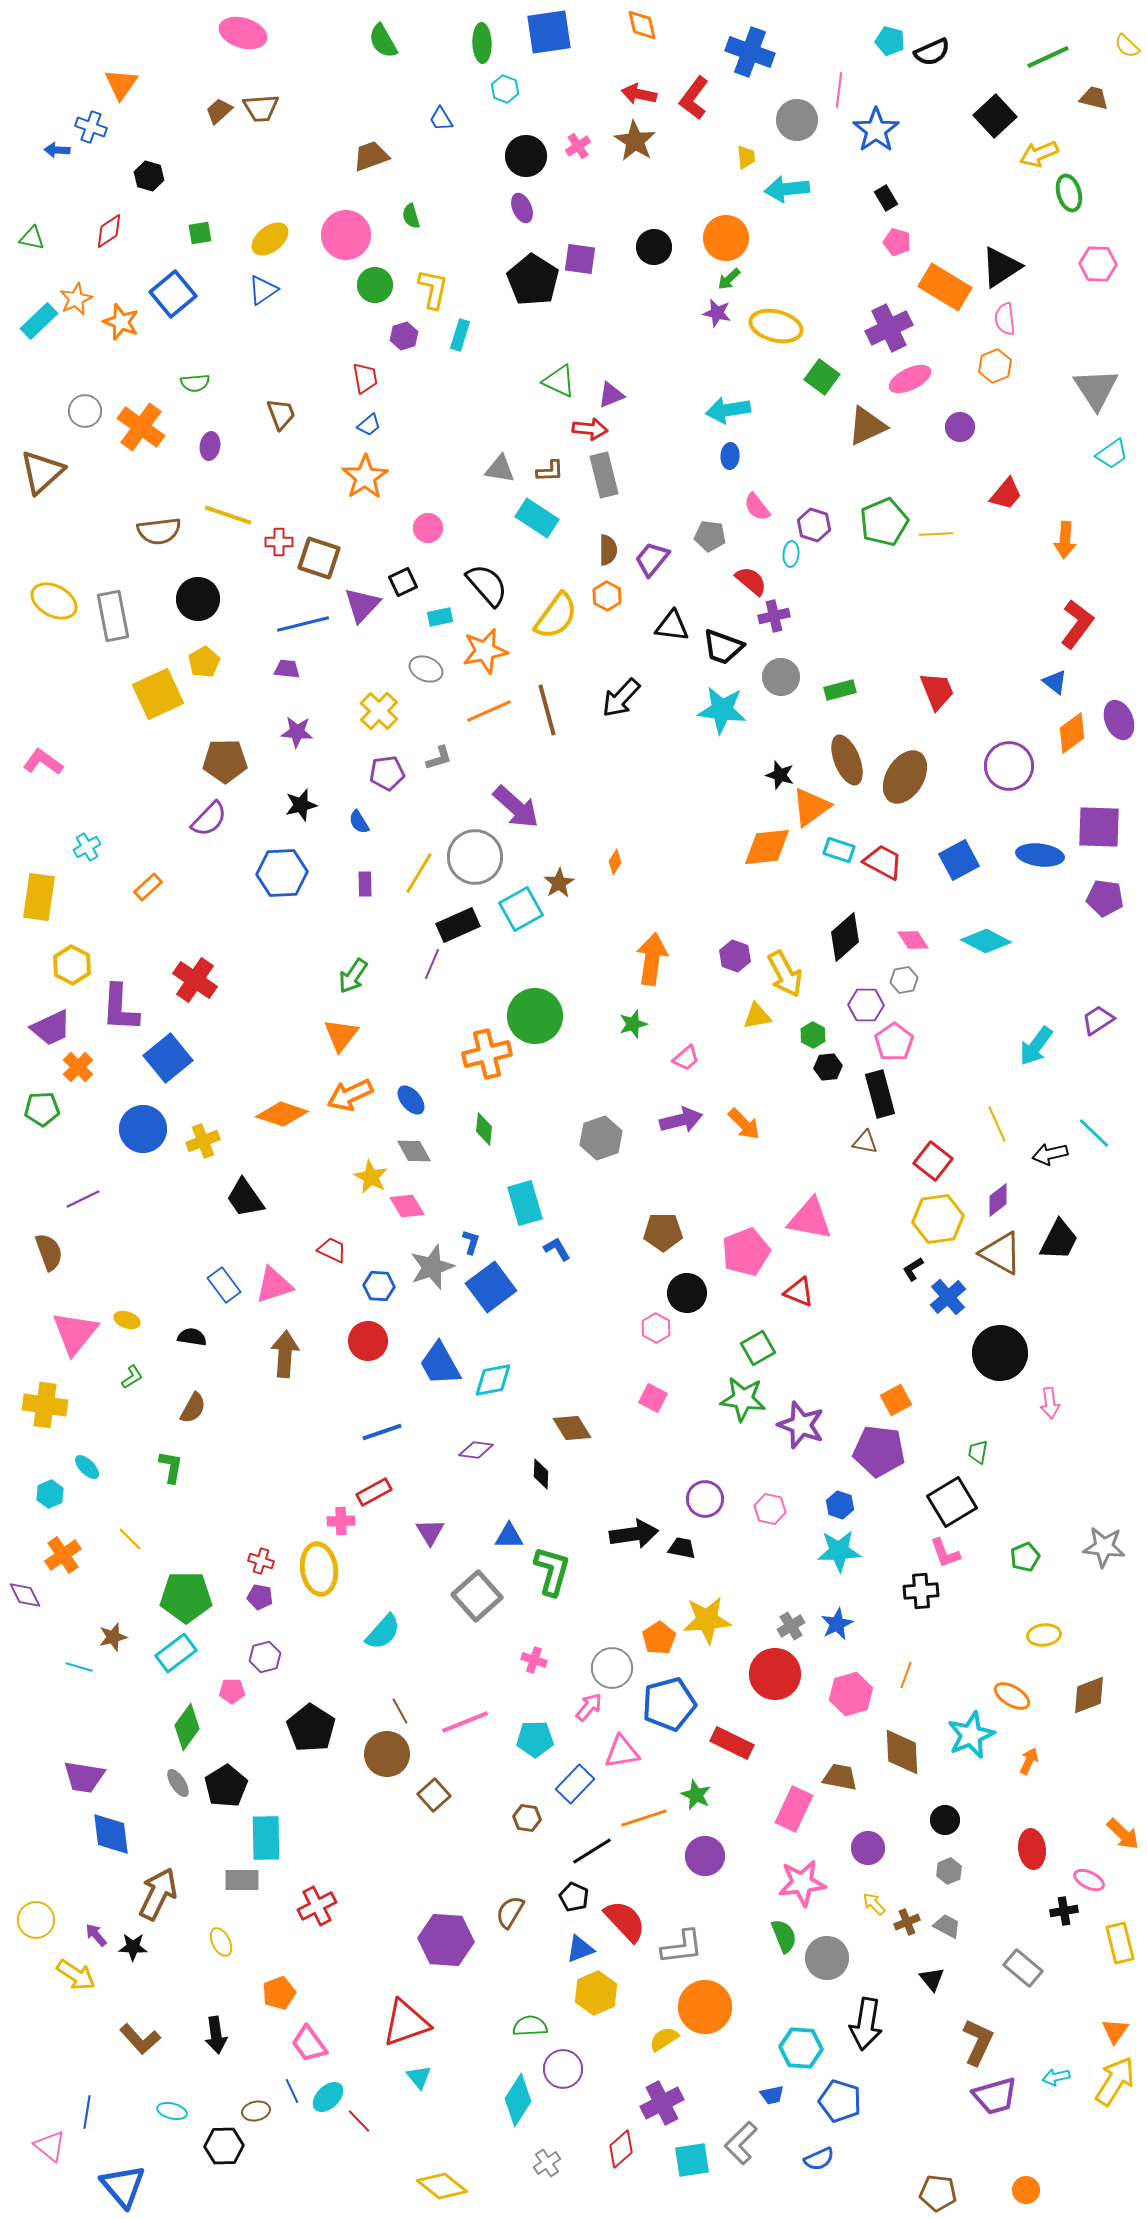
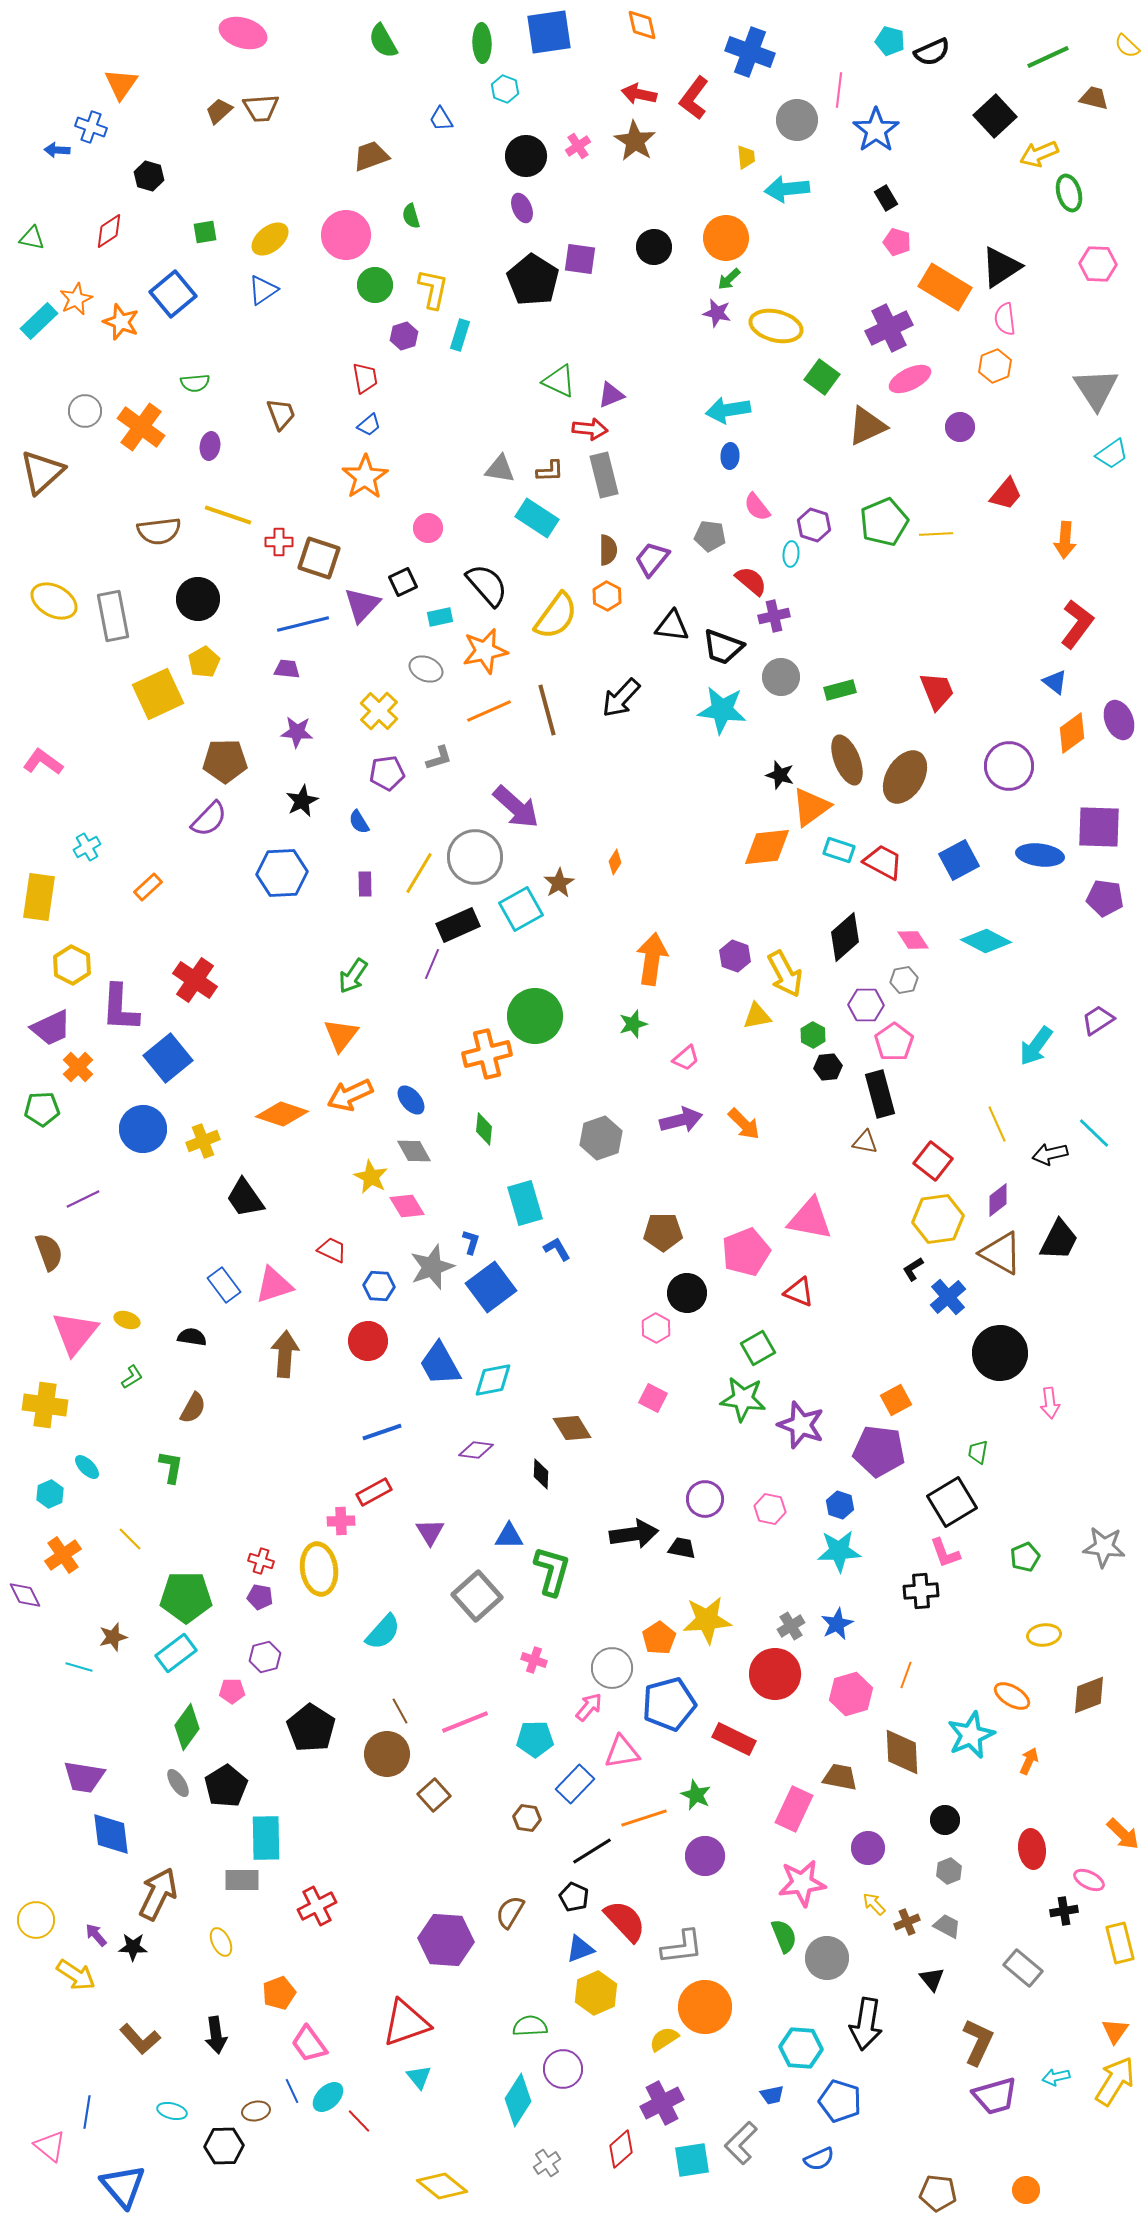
green square at (200, 233): moved 5 px right, 1 px up
black star at (301, 805): moved 1 px right, 4 px up; rotated 12 degrees counterclockwise
red rectangle at (732, 1743): moved 2 px right, 4 px up
